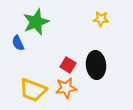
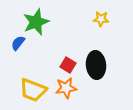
blue semicircle: rotated 63 degrees clockwise
